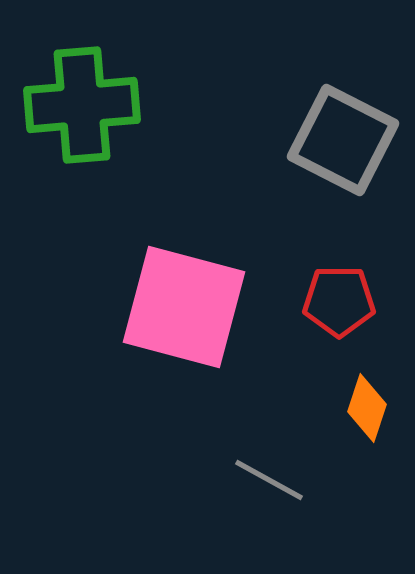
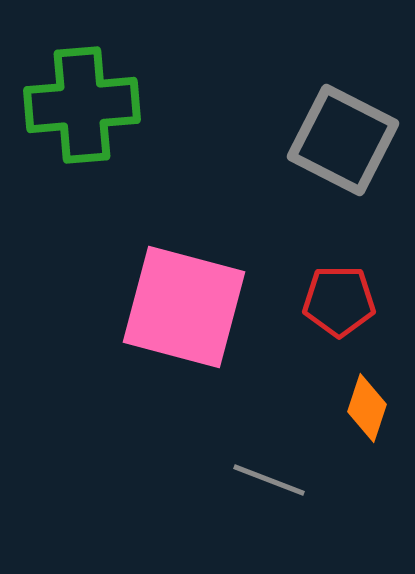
gray line: rotated 8 degrees counterclockwise
